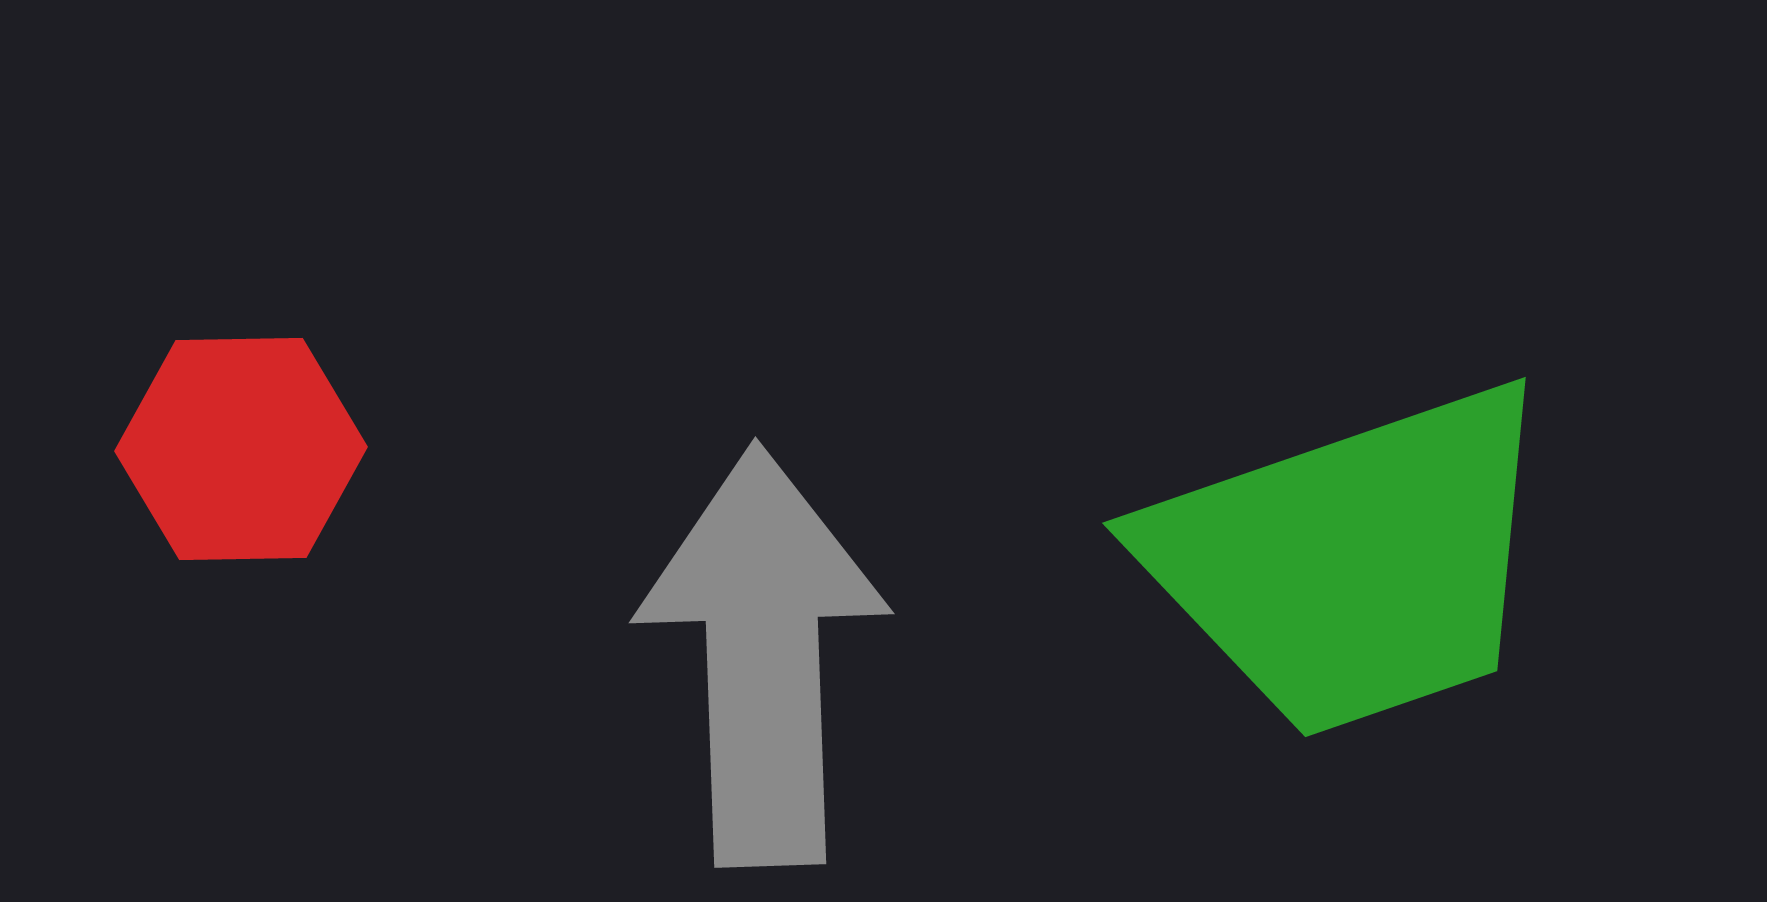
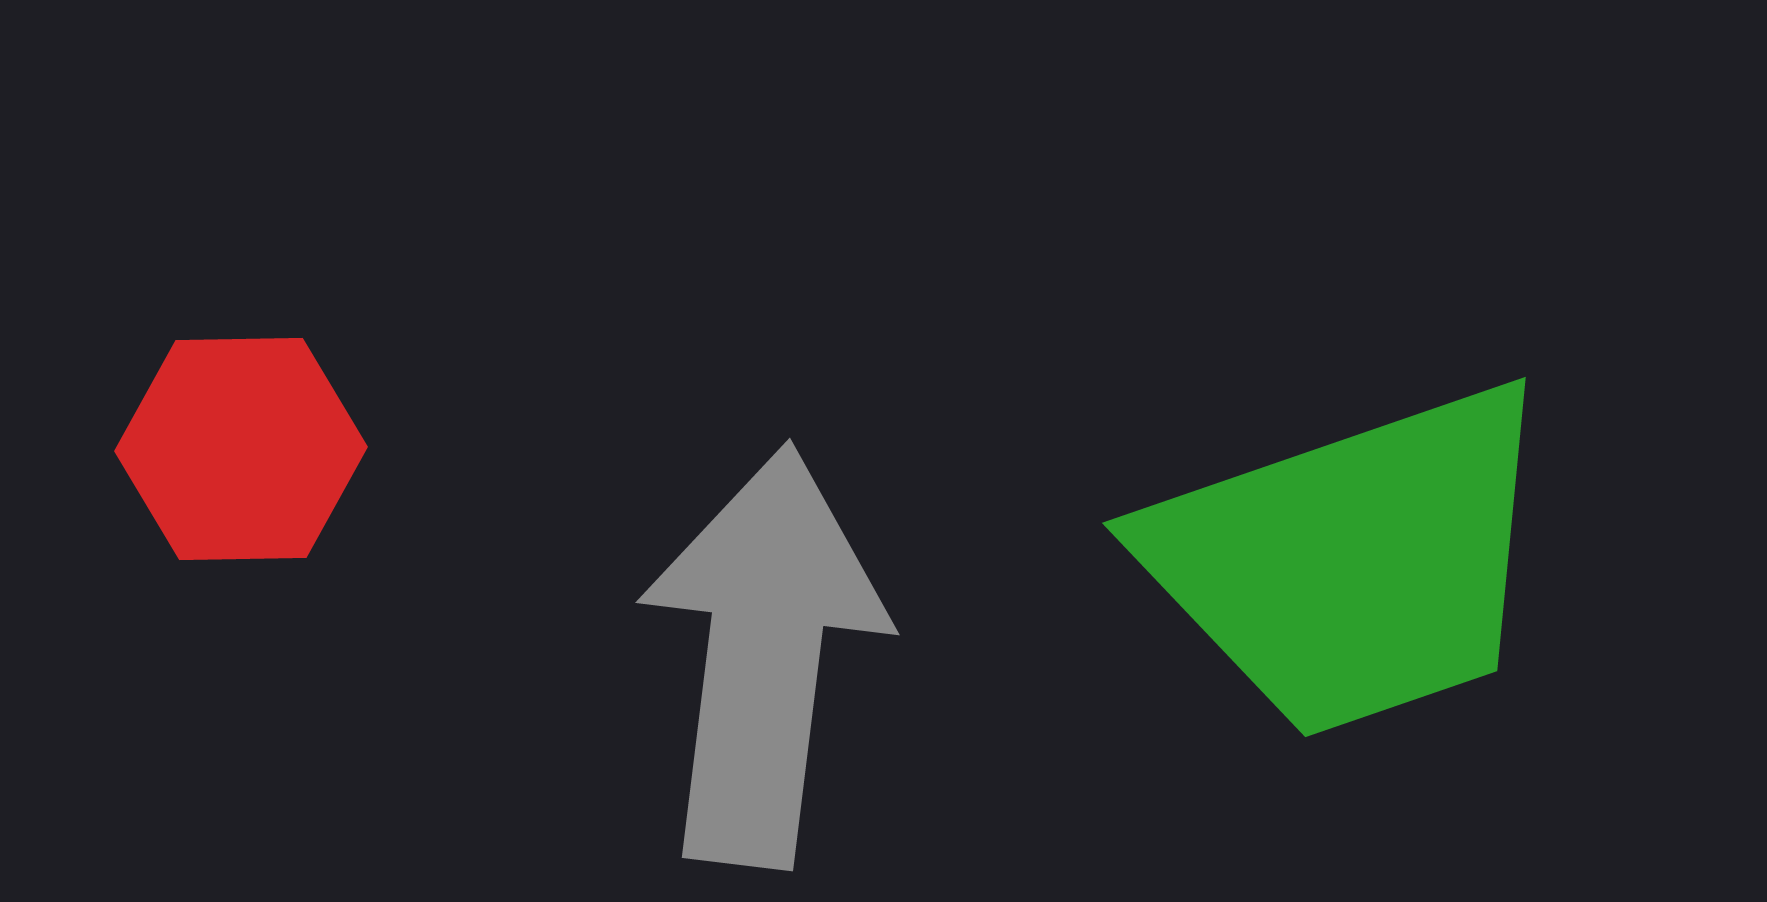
gray arrow: rotated 9 degrees clockwise
